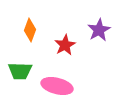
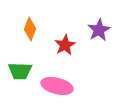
orange diamond: moved 1 px up
